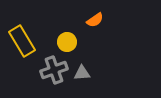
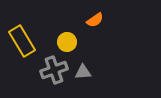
gray triangle: moved 1 px right, 1 px up
